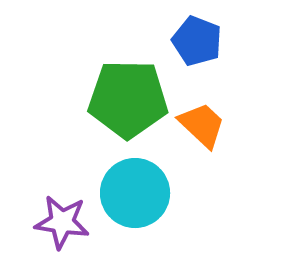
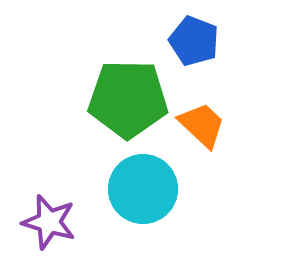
blue pentagon: moved 3 px left
cyan circle: moved 8 px right, 4 px up
purple star: moved 13 px left; rotated 8 degrees clockwise
